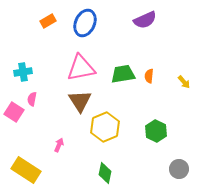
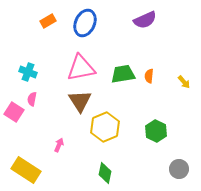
cyan cross: moved 5 px right; rotated 30 degrees clockwise
